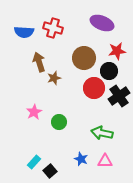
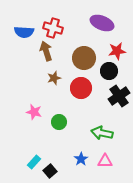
brown arrow: moved 7 px right, 11 px up
red circle: moved 13 px left
pink star: rotated 28 degrees counterclockwise
blue star: rotated 16 degrees clockwise
